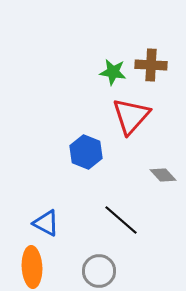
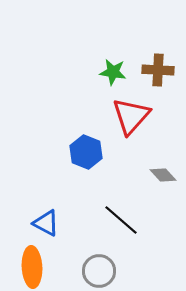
brown cross: moved 7 px right, 5 px down
